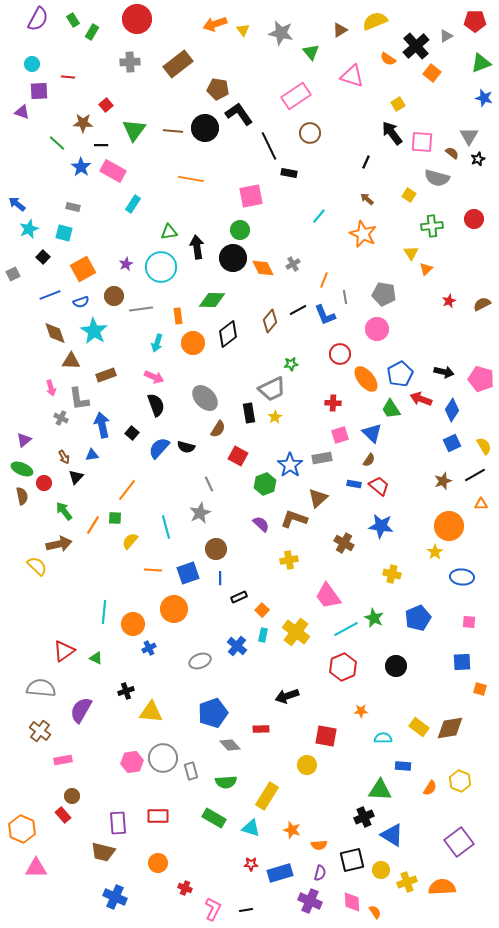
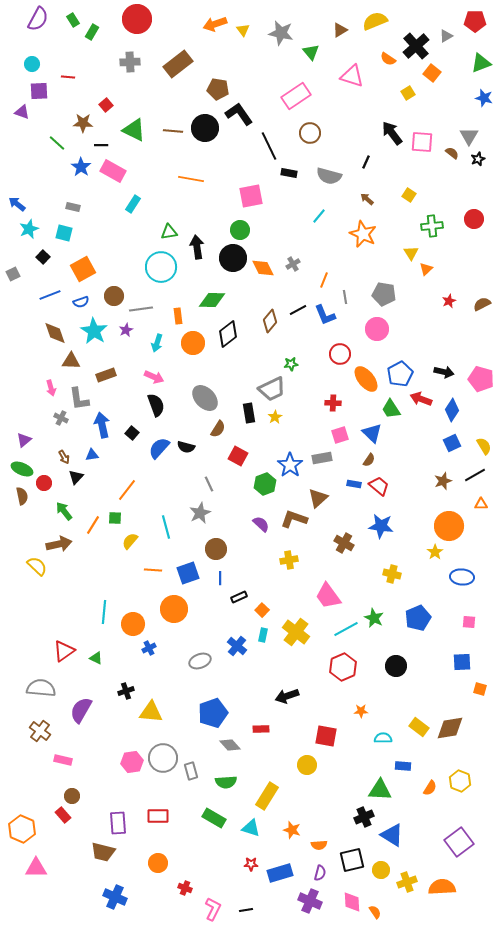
yellow square at (398, 104): moved 10 px right, 11 px up
green triangle at (134, 130): rotated 40 degrees counterclockwise
gray semicircle at (437, 178): moved 108 px left, 2 px up
purple star at (126, 264): moved 66 px down
pink rectangle at (63, 760): rotated 24 degrees clockwise
